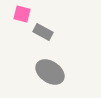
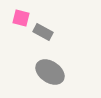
pink square: moved 1 px left, 4 px down
